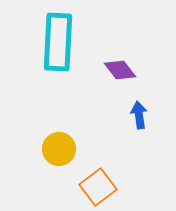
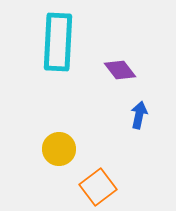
blue arrow: rotated 20 degrees clockwise
